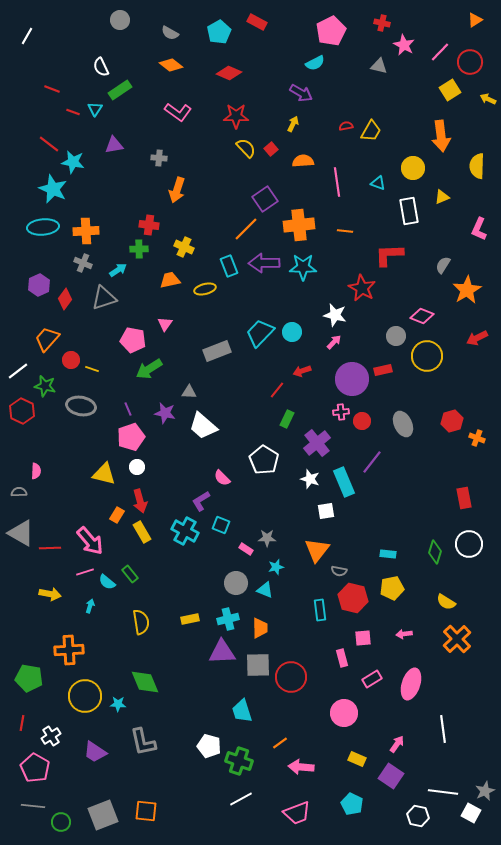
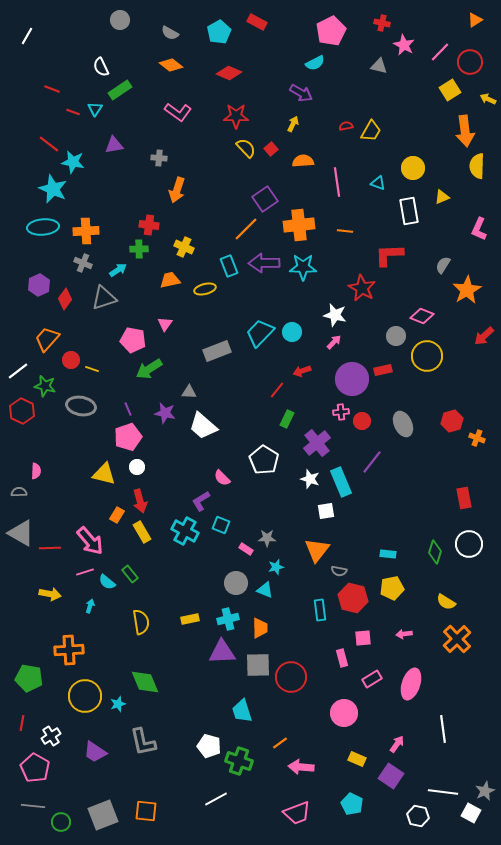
orange arrow at (441, 136): moved 24 px right, 5 px up
red arrow at (477, 338): moved 7 px right, 2 px up; rotated 15 degrees counterclockwise
pink pentagon at (131, 437): moved 3 px left
cyan rectangle at (344, 482): moved 3 px left
cyan star at (118, 704): rotated 21 degrees counterclockwise
white line at (241, 799): moved 25 px left
